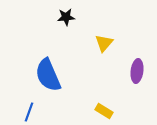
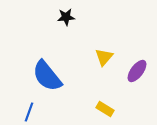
yellow triangle: moved 14 px down
purple ellipse: rotated 30 degrees clockwise
blue semicircle: moved 1 px left, 1 px down; rotated 16 degrees counterclockwise
yellow rectangle: moved 1 px right, 2 px up
